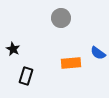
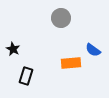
blue semicircle: moved 5 px left, 3 px up
